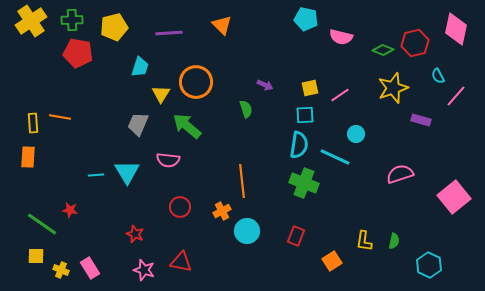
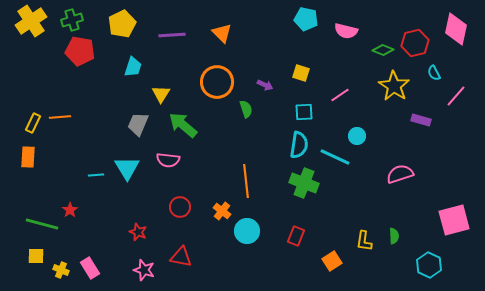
green cross at (72, 20): rotated 15 degrees counterclockwise
orange triangle at (222, 25): moved 8 px down
yellow pentagon at (114, 27): moved 8 px right, 3 px up; rotated 12 degrees counterclockwise
purple line at (169, 33): moved 3 px right, 2 px down
pink semicircle at (341, 37): moved 5 px right, 6 px up
red pentagon at (78, 53): moved 2 px right, 2 px up
cyan trapezoid at (140, 67): moved 7 px left
cyan semicircle at (438, 76): moved 4 px left, 3 px up
orange circle at (196, 82): moved 21 px right
yellow square at (310, 88): moved 9 px left, 15 px up; rotated 30 degrees clockwise
yellow star at (393, 88): moved 1 px right, 2 px up; rotated 20 degrees counterclockwise
cyan square at (305, 115): moved 1 px left, 3 px up
orange line at (60, 117): rotated 15 degrees counterclockwise
yellow rectangle at (33, 123): rotated 30 degrees clockwise
green arrow at (187, 126): moved 4 px left, 1 px up
cyan circle at (356, 134): moved 1 px right, 2 px down
cyan triangle at (127, 172): moved 4 px up
orange line at (242, 181): moved 4 px right
pink square at (454, 197): moved 23 px down; rotated 24 degrees clockwise
red star at (70, 210): rotated 28 degrees clockwise
orange cross at (222, 211): rotated 24 degrees counterclockwise
green line at (42, 224): rotated 20 degrees counterclockwise
red star at (135, 234): moved 3 px right, 2 px up
green semicircle at (394, 241): moved 5 px up; rotated 14 degrees counterclockwise
red triangle at (181, 262): moved 5 px up
